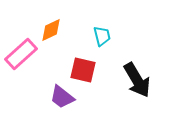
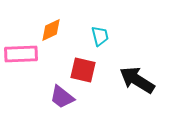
cyan trapezoid: moved 2 px left
pink rectangle: rotated 40 degrees clockwise
black arrow: rotated 153 degrees clockwise
